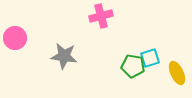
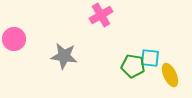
pink cross: moved 1 px up; rotated 15 degrees counterclockwise
pink circle: moved 1 px left, 1 px down
cyan square: rotated 24 degrees clockwise
yellow ellipse: moved 7 px left, 2 px down
